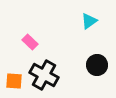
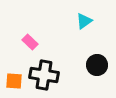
cyan triangle: moved 5 px left
black cross: rotated 20 degrees counterclockwise
